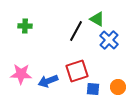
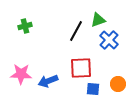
green triangle: moved 1 px right, 1 px down; rotated 49 degrees counterclockwise
green cross: rotated 16 degrees counterclockwise
red square: moved 4 px right, 3 px up; rotated 15 degrees clockwise
orange circle: moved 3 px up
